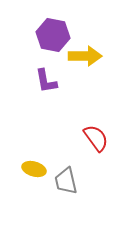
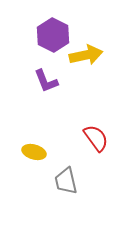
purple hexagon: rotated 16 degrees clockwise
yellow arrow: moved 1 px right, 1 px up; rotated 12 degrees counterclockwise
purple L-shape: rotated 12 degrees counterclockwise
yellow ellipse: moved 17 px up
